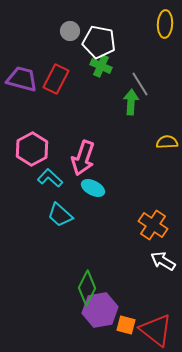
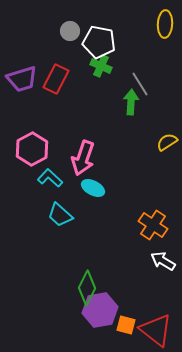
purple trapezoid: rotated 148 degrees clockwise
yellow semicircle: rotated 30 degrees counterclockwise
